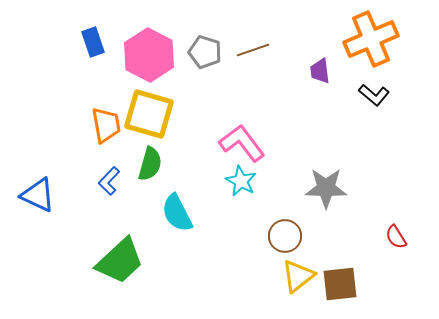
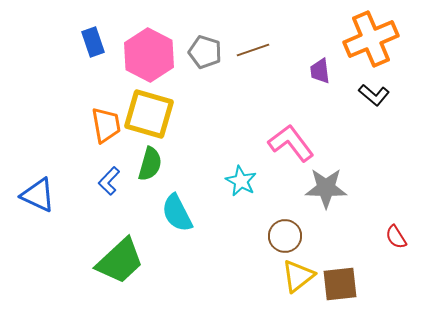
pink L-shape: moved 49 px right
